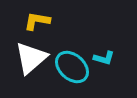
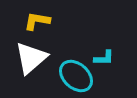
cyan L-shape: rotated 15 degrees counterclockwise
cyan ellipse: moved 4 px right, 9 px down
